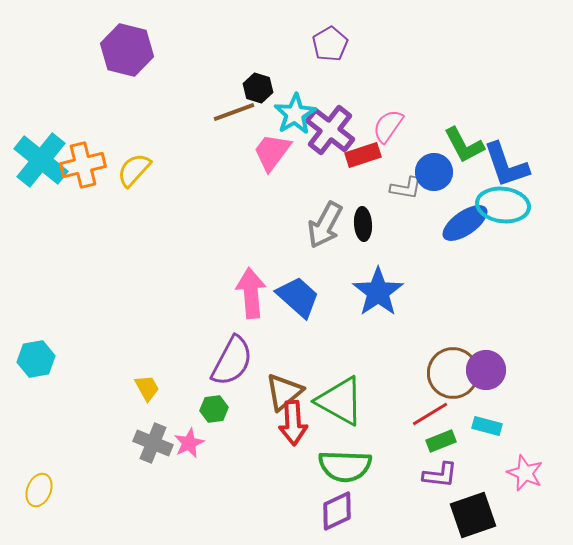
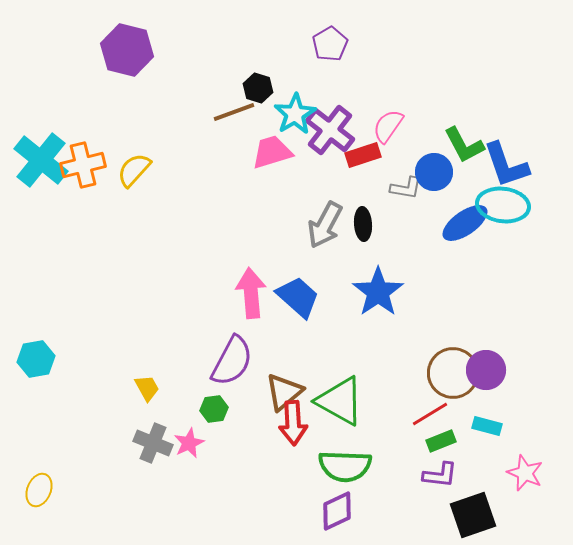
pink trapezoid at (272, 152): rotated 36 degrees clockwise
